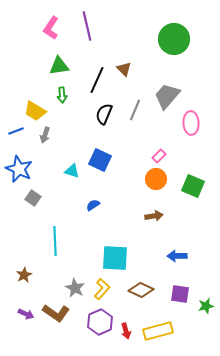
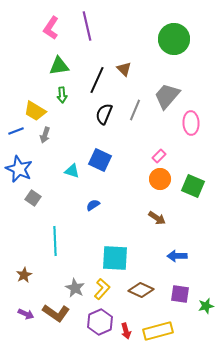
orange circle: moved 4 px right
brown arrow: moved 3 px right, 2 px down; rotated 42 degrees clockwise
